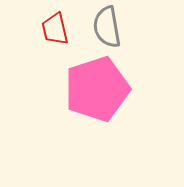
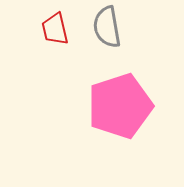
pink pentagon: moved 23 px right, 17 px down
